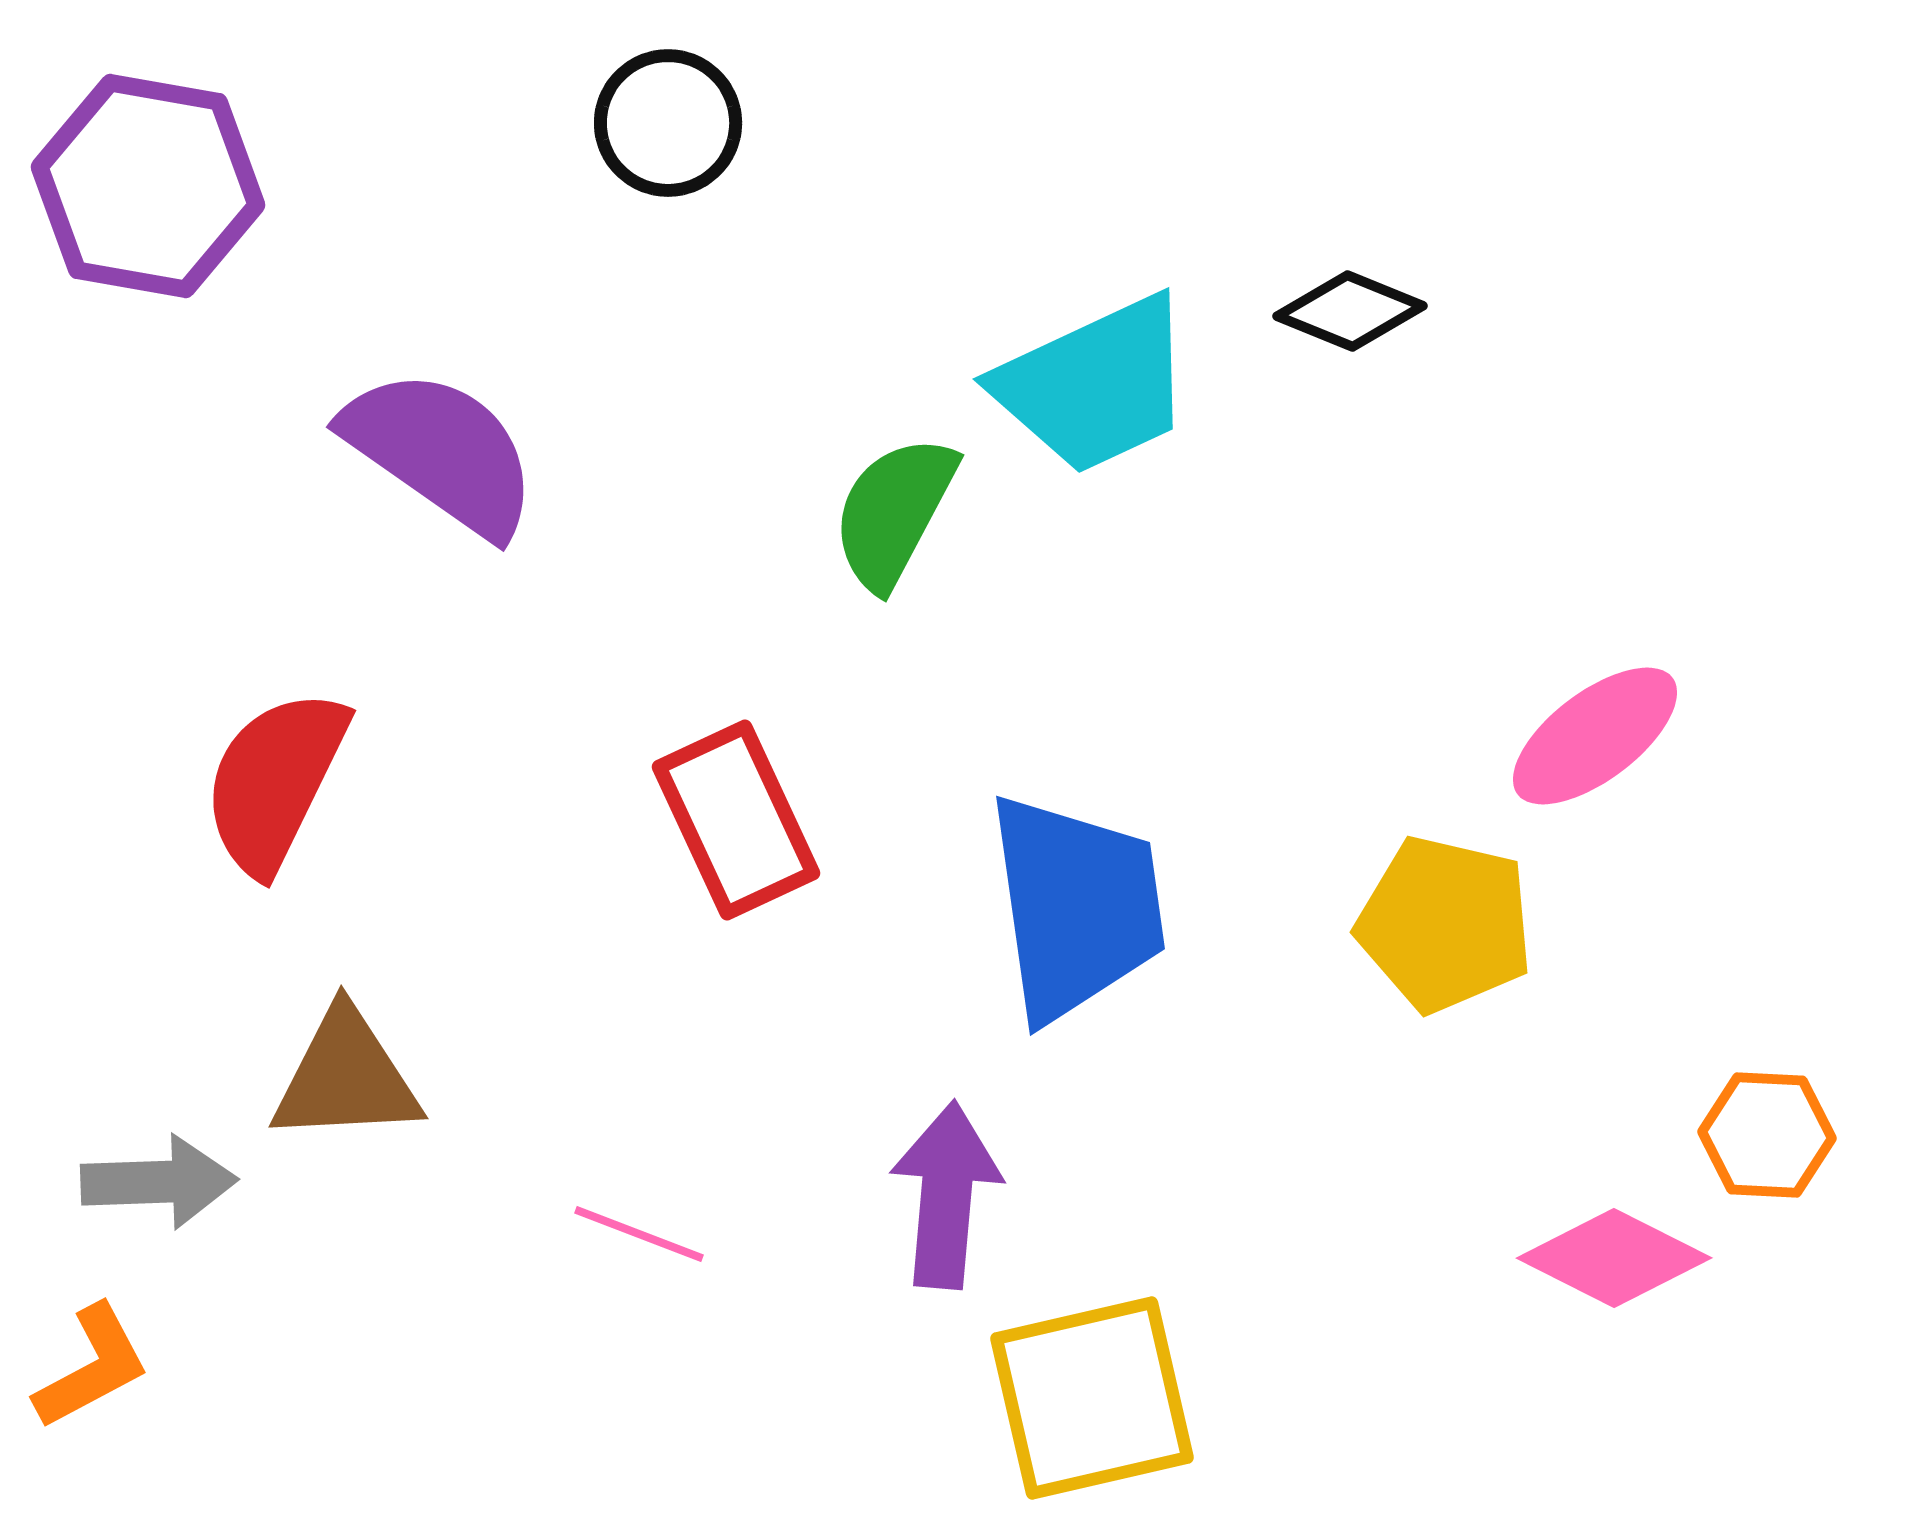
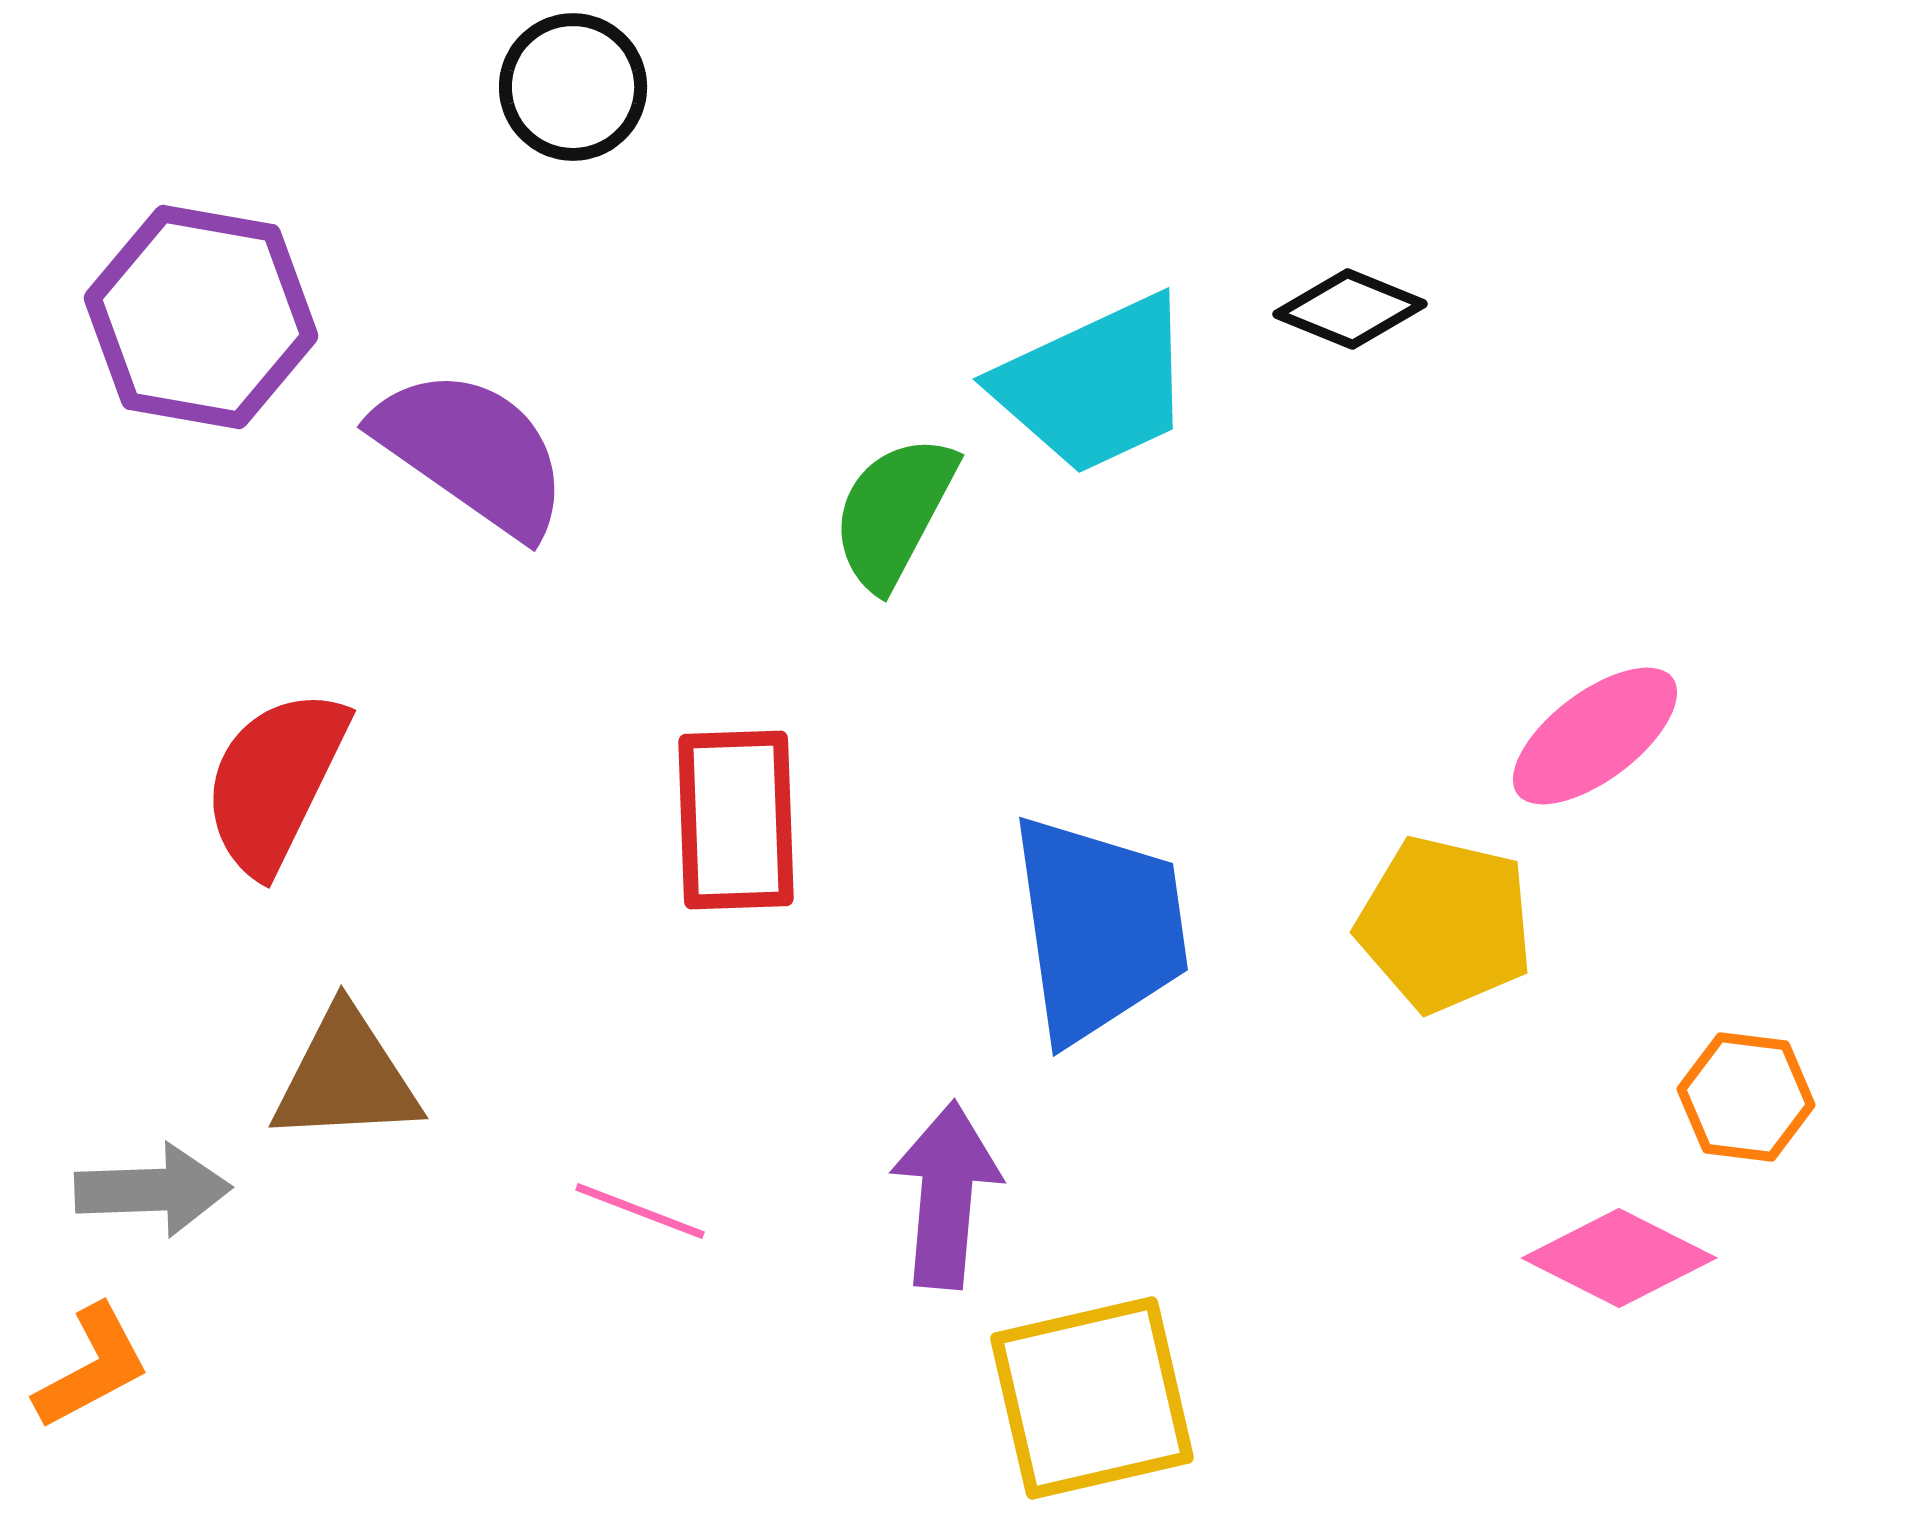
black circle: moved 95 px left, 36 px up
purple hexagon: moved 53 px right, 131 px down
black diamond: moved 2 px up
purple semicircle: moved 31 px right
red rectangle: rotated 23 degrees clockwise
blue trapezoid: moved 23 px right, 21 px down
orange hexagon: moved 21 px left, 38 px up; rotated 4 degrees clockwise
gray arrow: moved 6 px left, 8 px down
pink line: moved 1 px right, 23 px up
pink diamond: moved 5 px right
